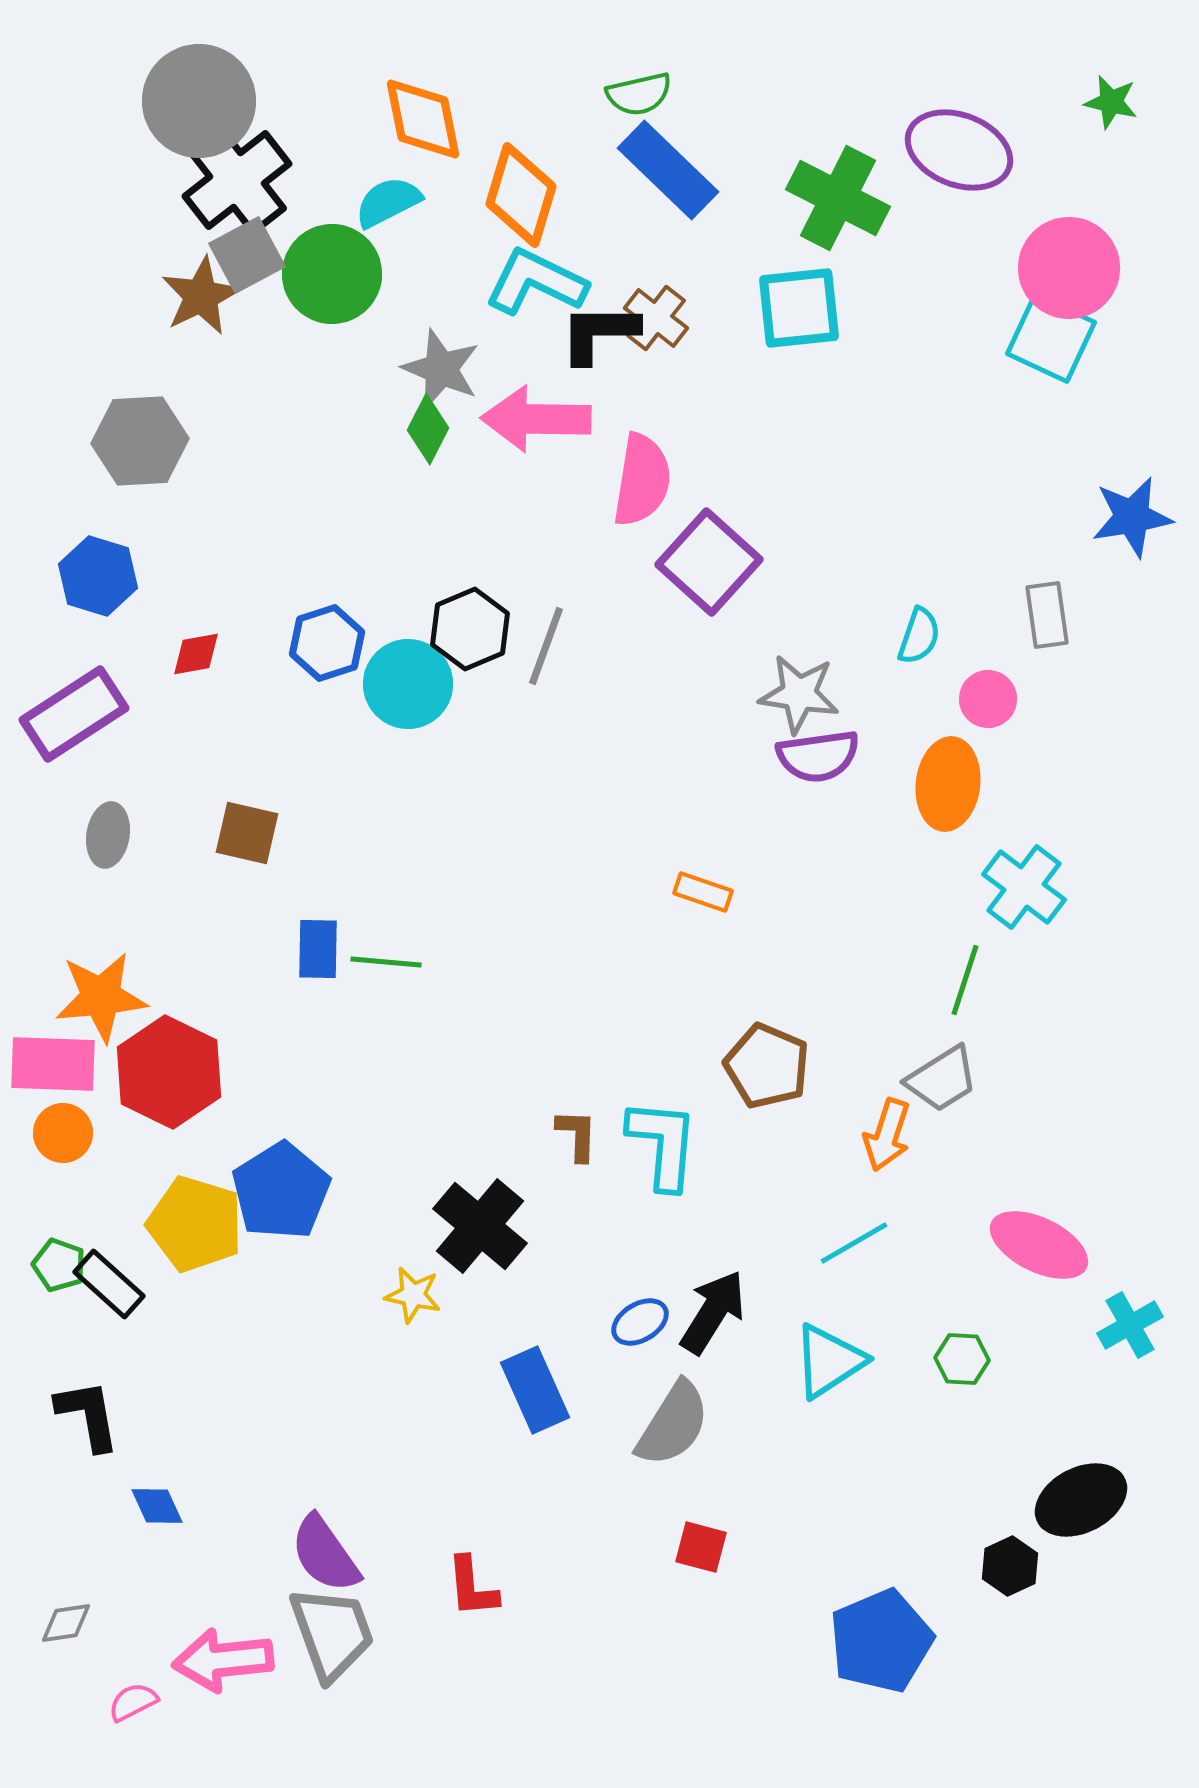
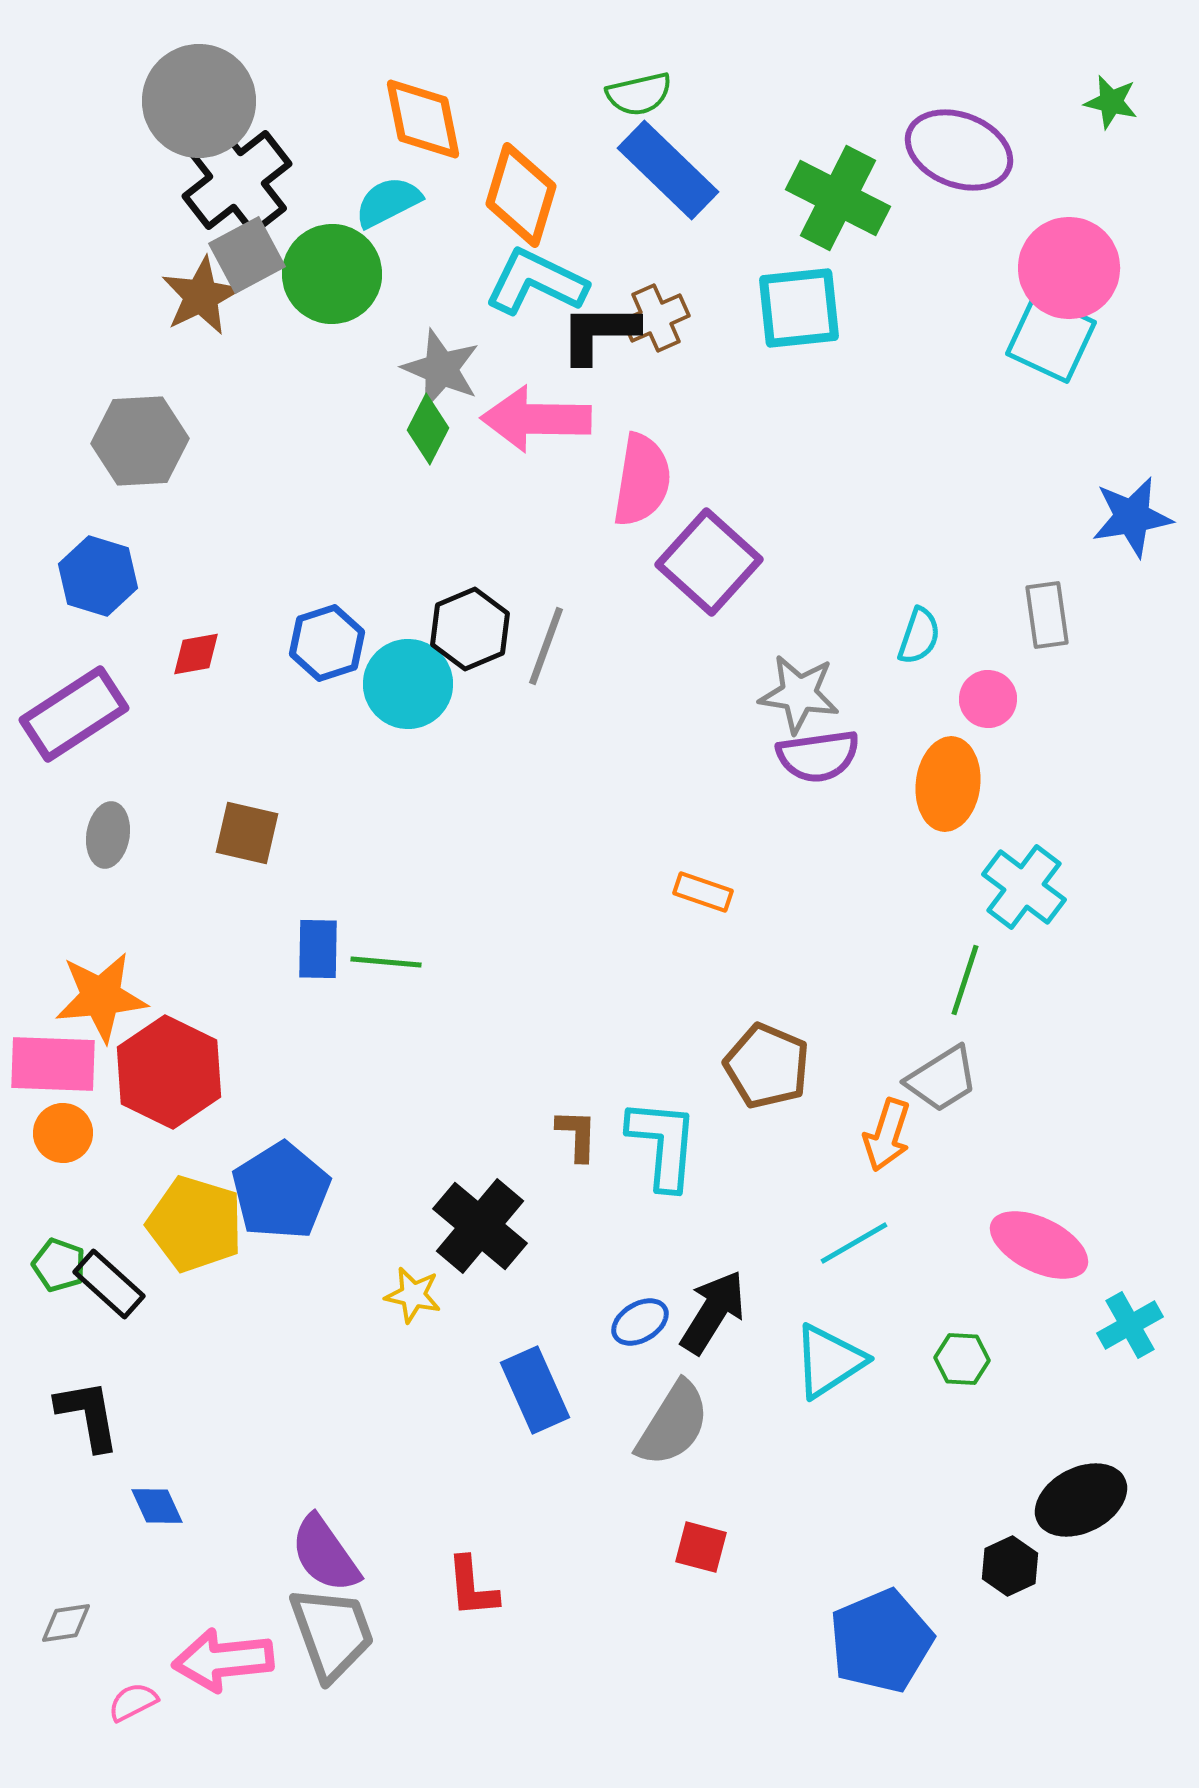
brown cross at (656, 318): rotated 28 degrees clockwise
